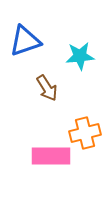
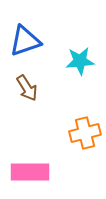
cyan star: moved 5 px down
brown arrow: moved 20 px left
pink rectangle: moved 21 px left, 16 px down
